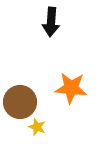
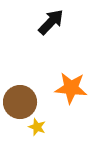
black arrow: rotated 140 degrees counterclockwise
